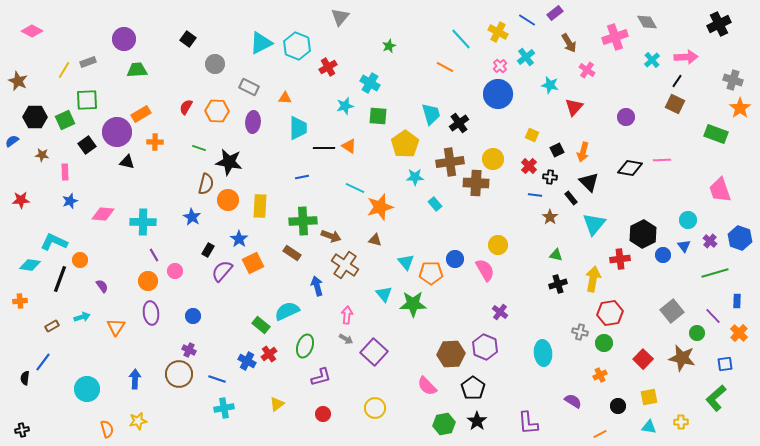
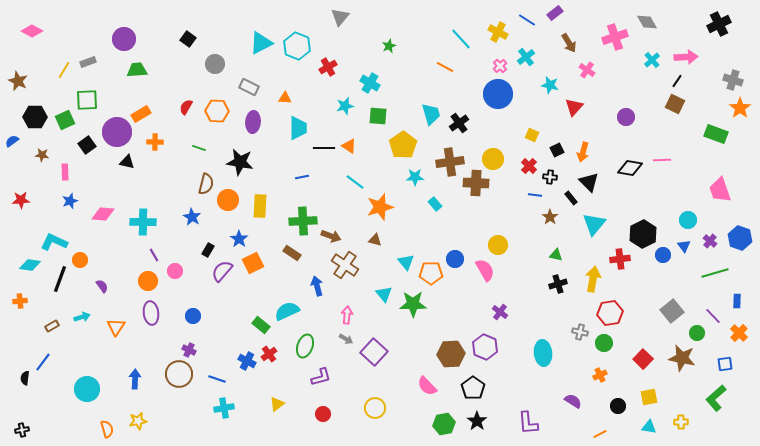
yellow pentagon at (405, 144): moved 2 px left, 1 px down
black star at (229, 162): moved 11 px right
cyan line at (355, 188): moved 6 px up; rotated 12 degrees clockwise
